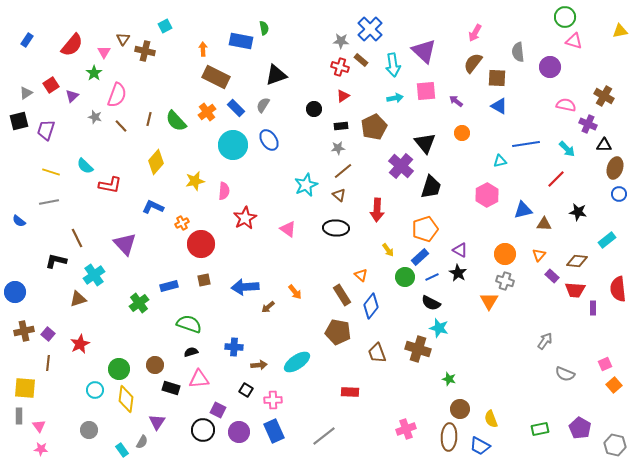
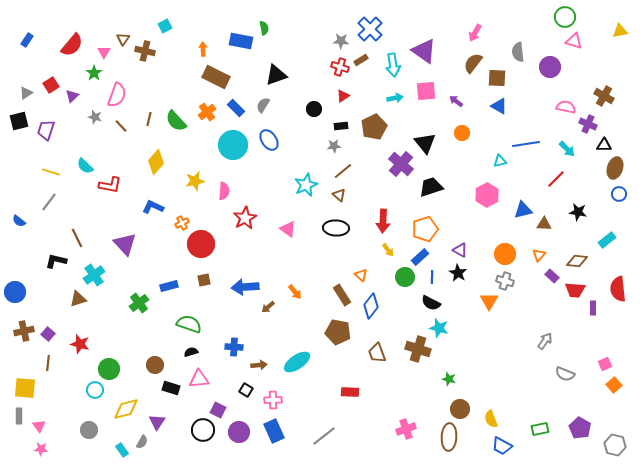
purple triangle at (424, 51): rotated 8 degrees counterclockwise
brown rectangle at (361, 60): rotated 72 degrees counterclockwise
pink semicircle at (566, 105): moved 2 px down
gray star at (338, 148): moved 4 px left, 2 px up
purple cross at (401, 166): moved 2 px up
black trapezoid at (431, 187): rotated 125 degrees counterclockwise
gray line at (49, 202): rotated 42 degrees counterclockwise
red arrow at (377, 210): moved 6 px right, 11 px down
blue line at (432, 277): rotated 64 degrees counterclockwise
red star at (80, 344): rotated 30 degrees counterclockwise
green circle at (119, 369): moved 10 px left
yellow diamond at (126, 399): moved 10 px down; rotated 68 degrees clockwise
blue trapezoid at (480, 446): moved 22 px right
